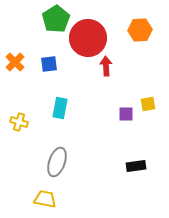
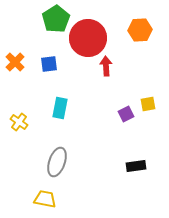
purple square: rotated 28 degrees counterclockwise
yellow cross: rotated 18 degrees clockwise
